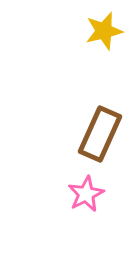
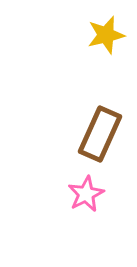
yellow star: moved 2 px right, 4 px down
